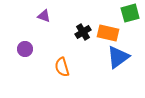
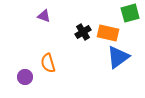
purple circle: moved 28 px down
orange semicircle: moved 14 px left, 4 px up
